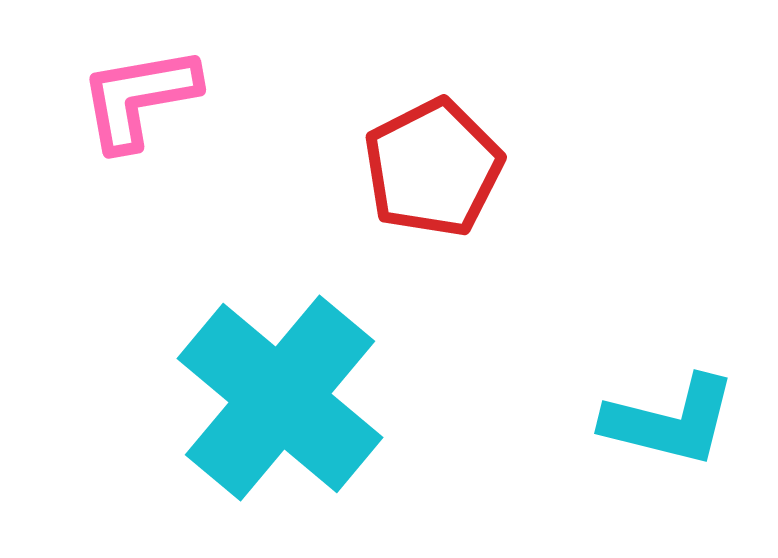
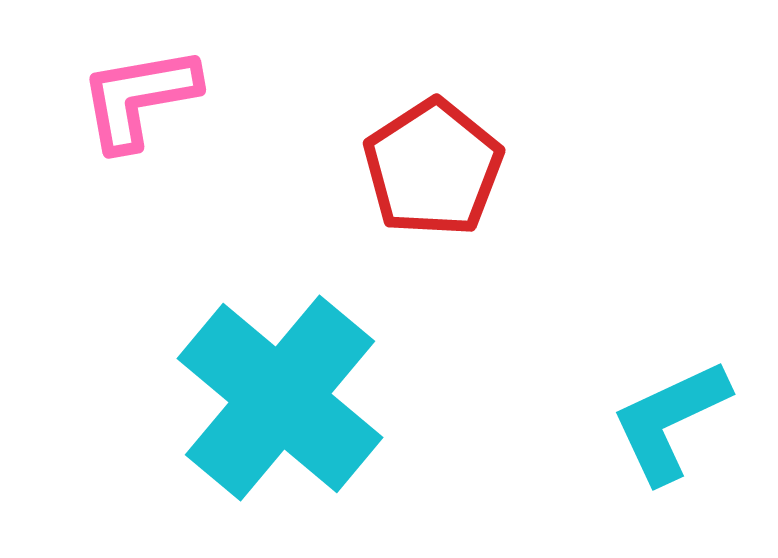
red pentagon: rotated 6 degrees counterclockwise
cyan L-shape: rotated 141 degrees clockwise
